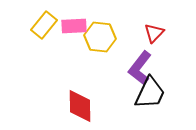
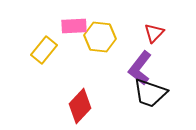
yellow rectangle: moved 25 px down
black trapezoid: rotated 84 degrees clockwise
red diamond: rotated 44 degrees clockwise
